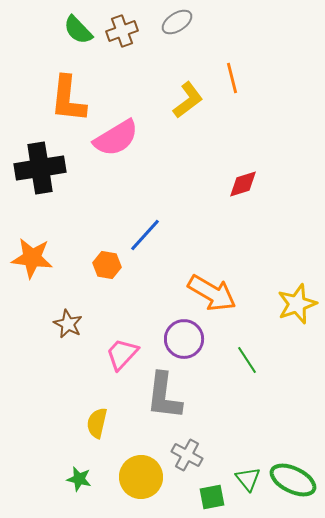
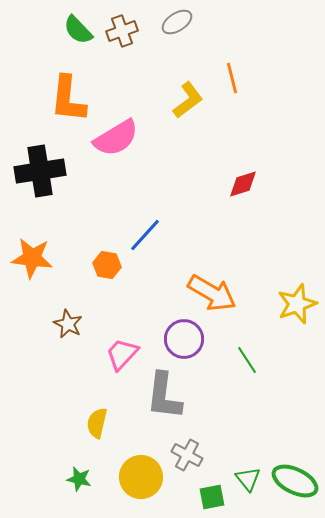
black cross: moved 3 px down
green ellipse: moved 2 px right, 1 px down
